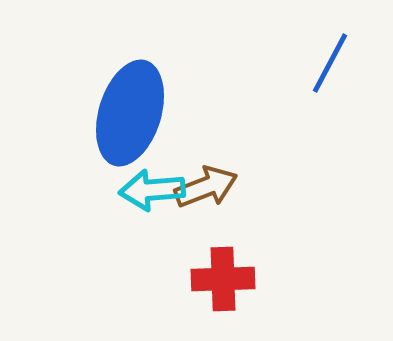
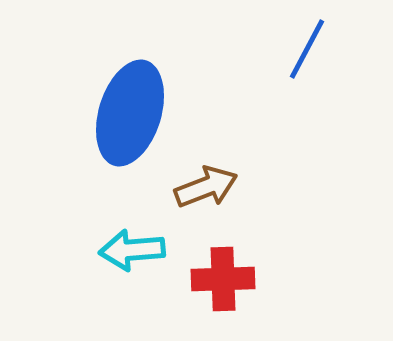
blue line: moved 23 px left, 14 px up
cyan arrow: moved 20 px left, 60 px down
